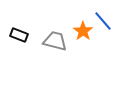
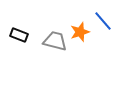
orange star: moved 3 px left, 1 px down; rotated 18 degrees clockwise
